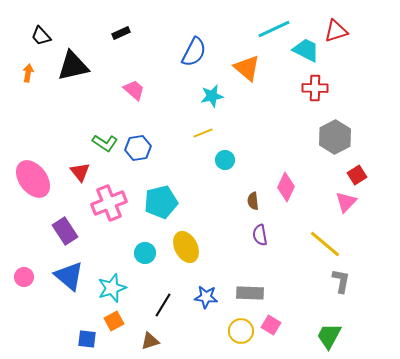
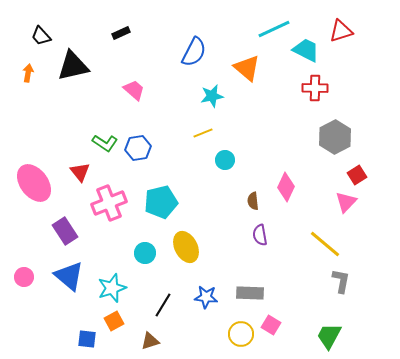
red triangle at (336, 31): moved 5 px right
pink ellipse at (33, 179): moved 1 px right, 4 px down
yellow circle at (241, 331): moved 3 px down
